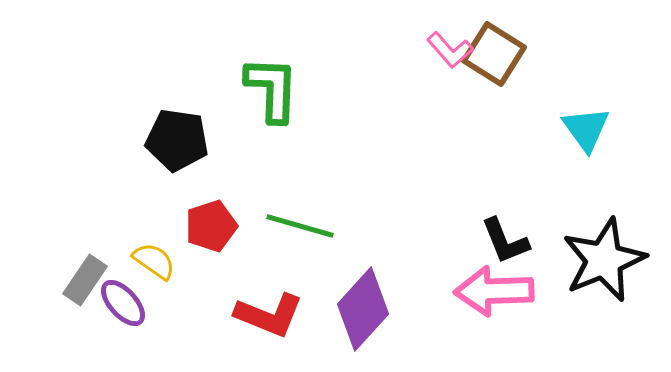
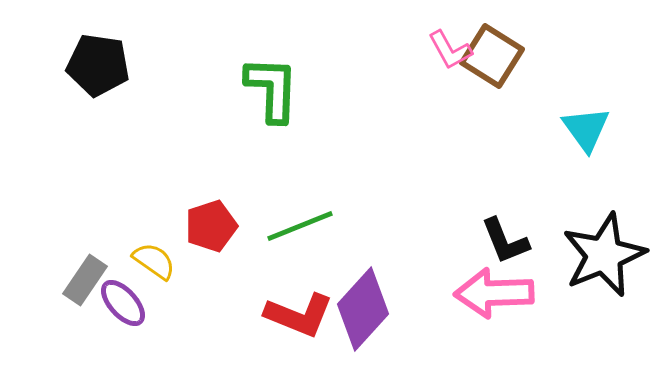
pink L-shape: rotated 12 degrees clockwise
brown square: moved 2 px left, 2 px down
black pentagon: moved 79 px left, 75 px up
green line: rotated 38 degrees counterclockwise
black star: moved 5 px up
pink arrow: moved 2 px down
red L-shape: moved 30 px right
